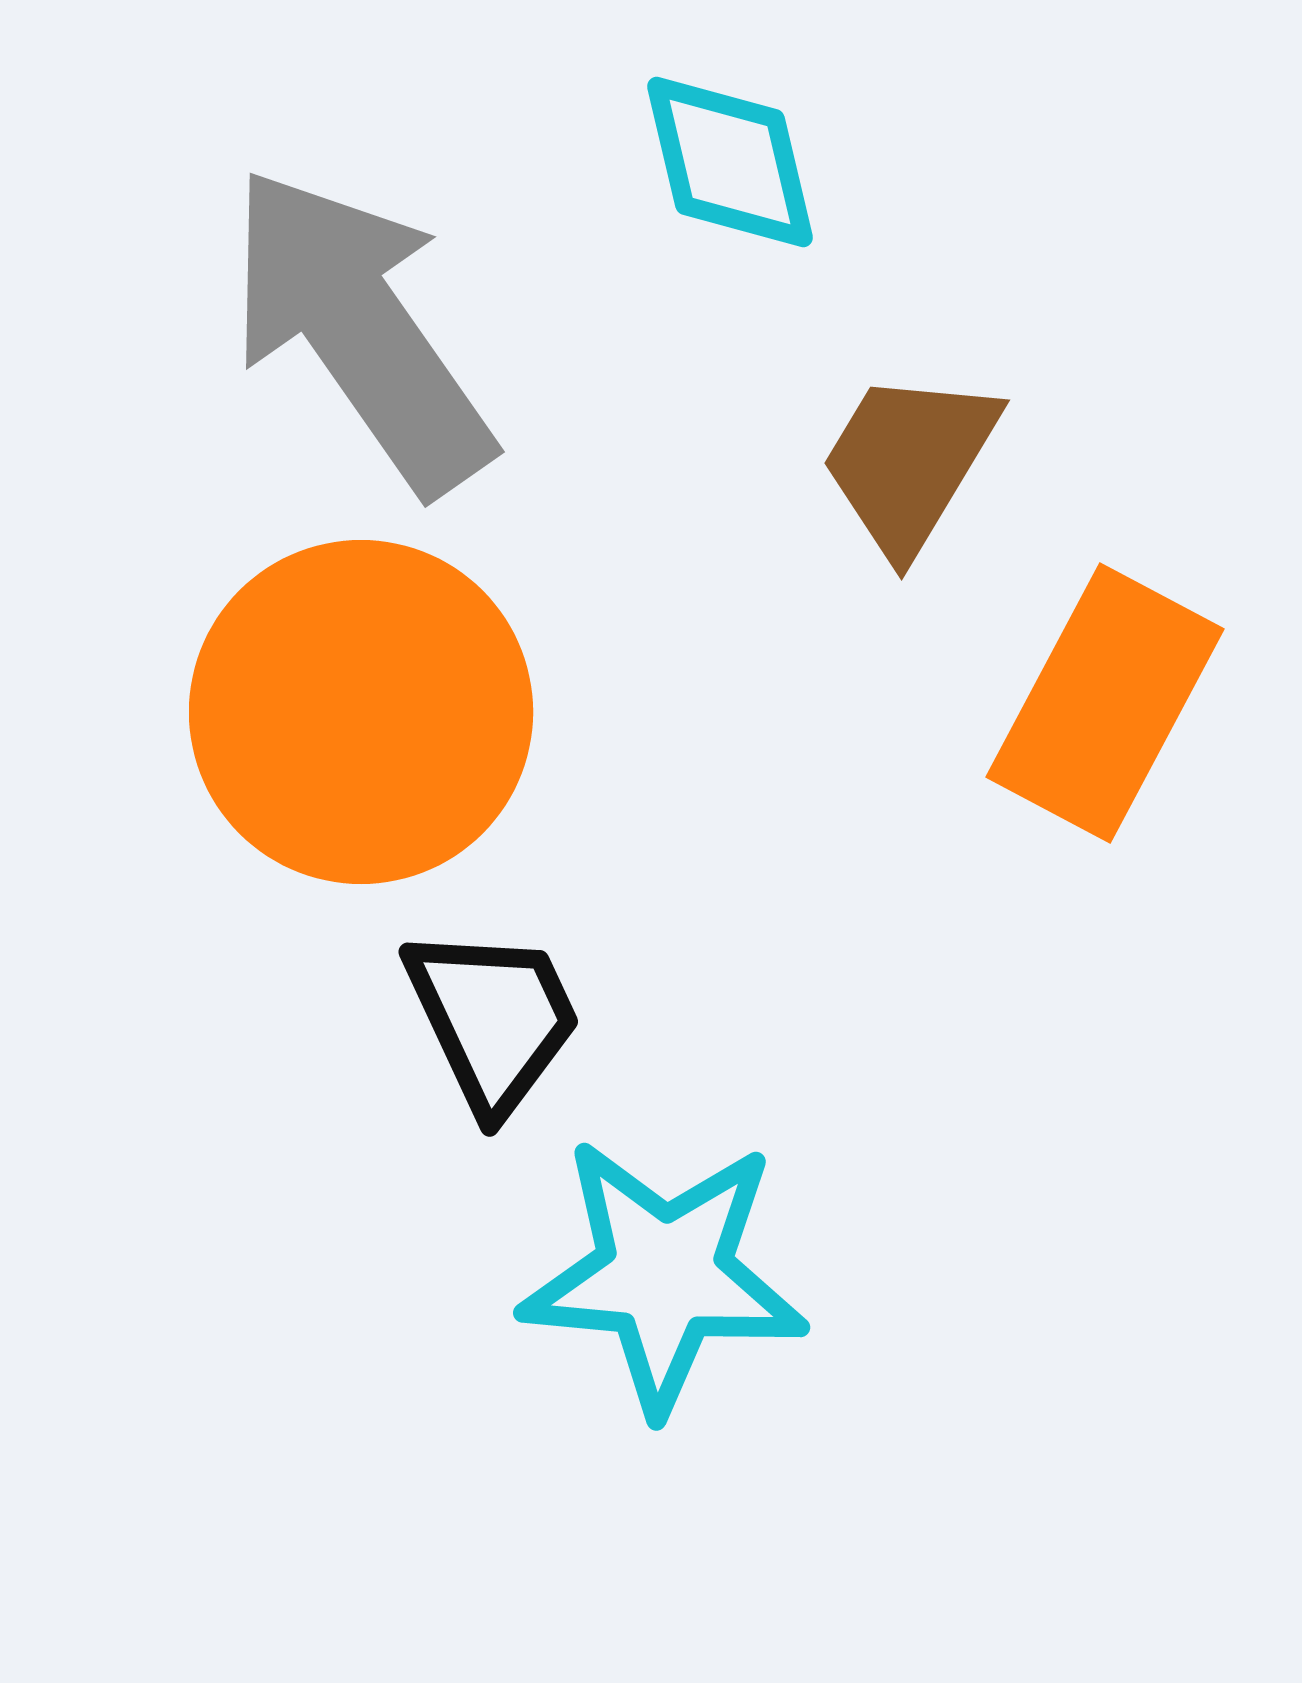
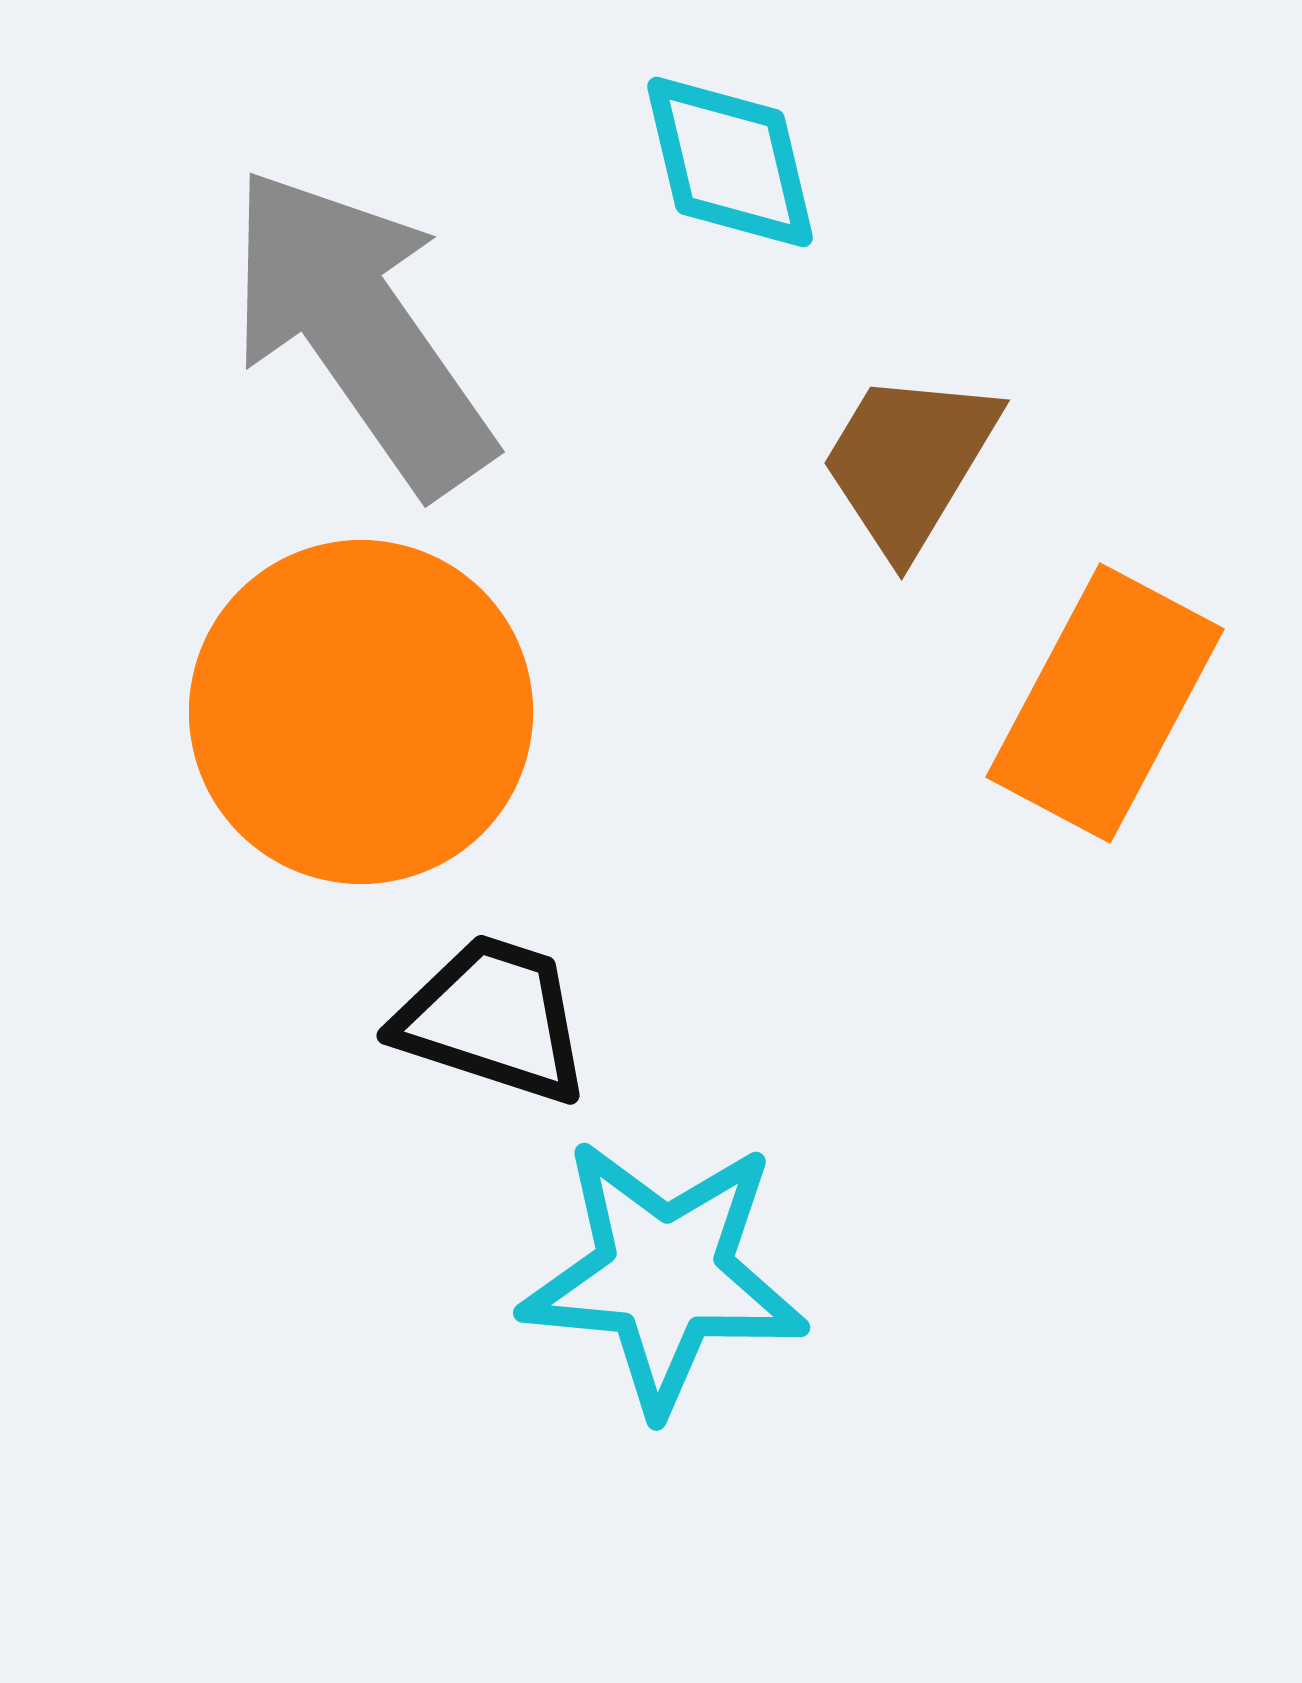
black trapezoid: rotated 47 degrees counterclockwise
